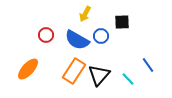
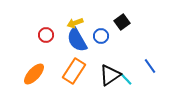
yellow arrow: moved 10 px left, 9 px down; rotated 42 degrees clockwise
black square: rotated 35 degrees counterclockwise
blue semicircle: rotated 30 degrees clockwise
blue line: moved 2 px right, 1 px down
orange ellipse: moved 6 px right, 5 px down
black triangle: moved 11 px right; rotated 15 degrees clockwise
cyan line: moved 2 px left
